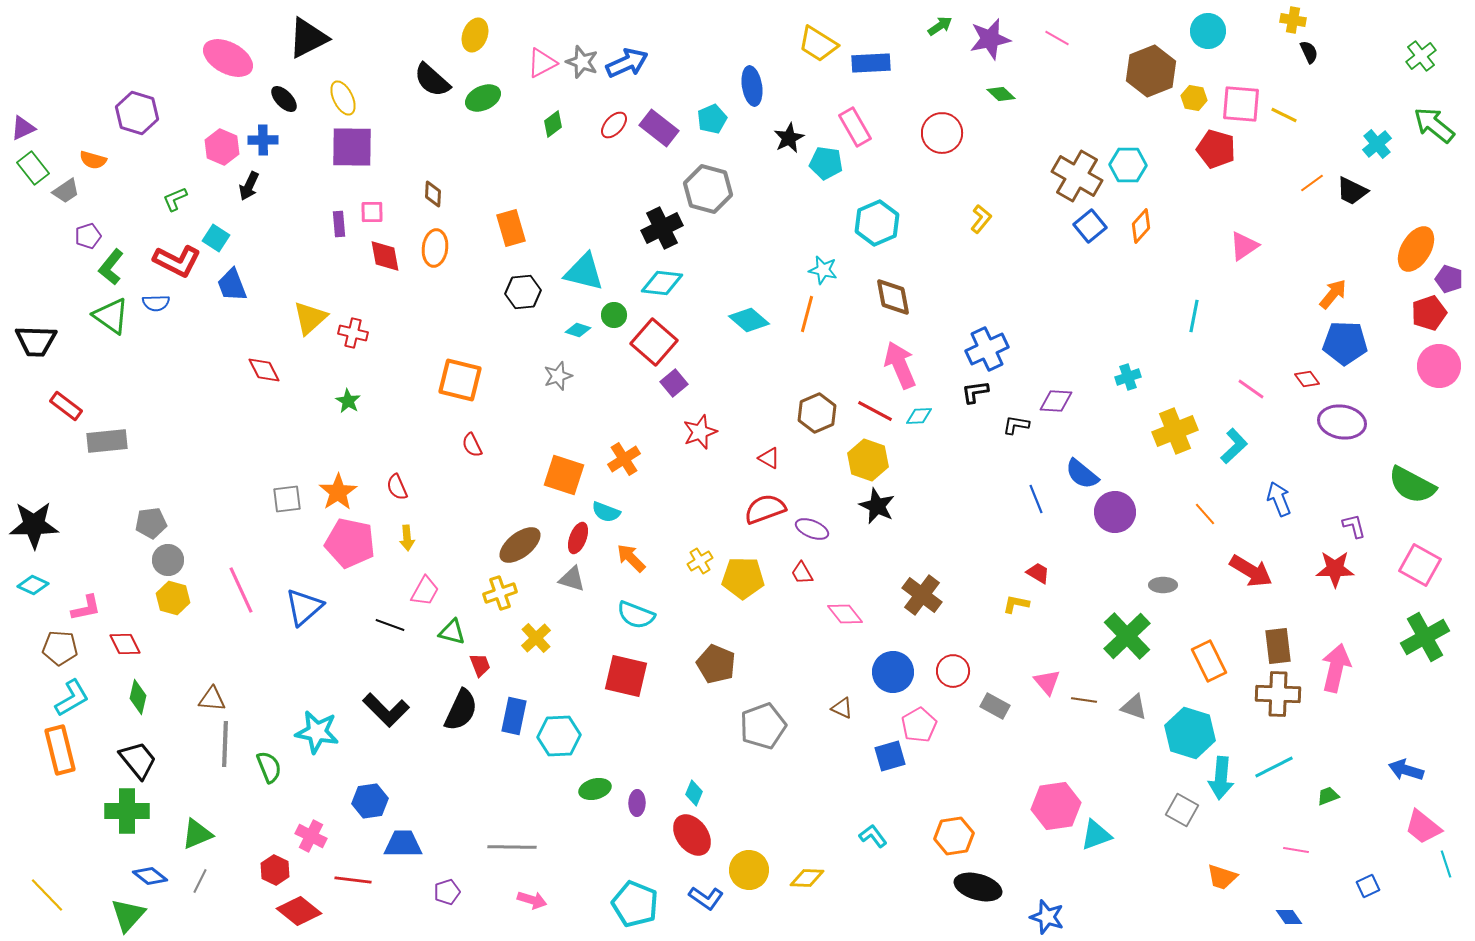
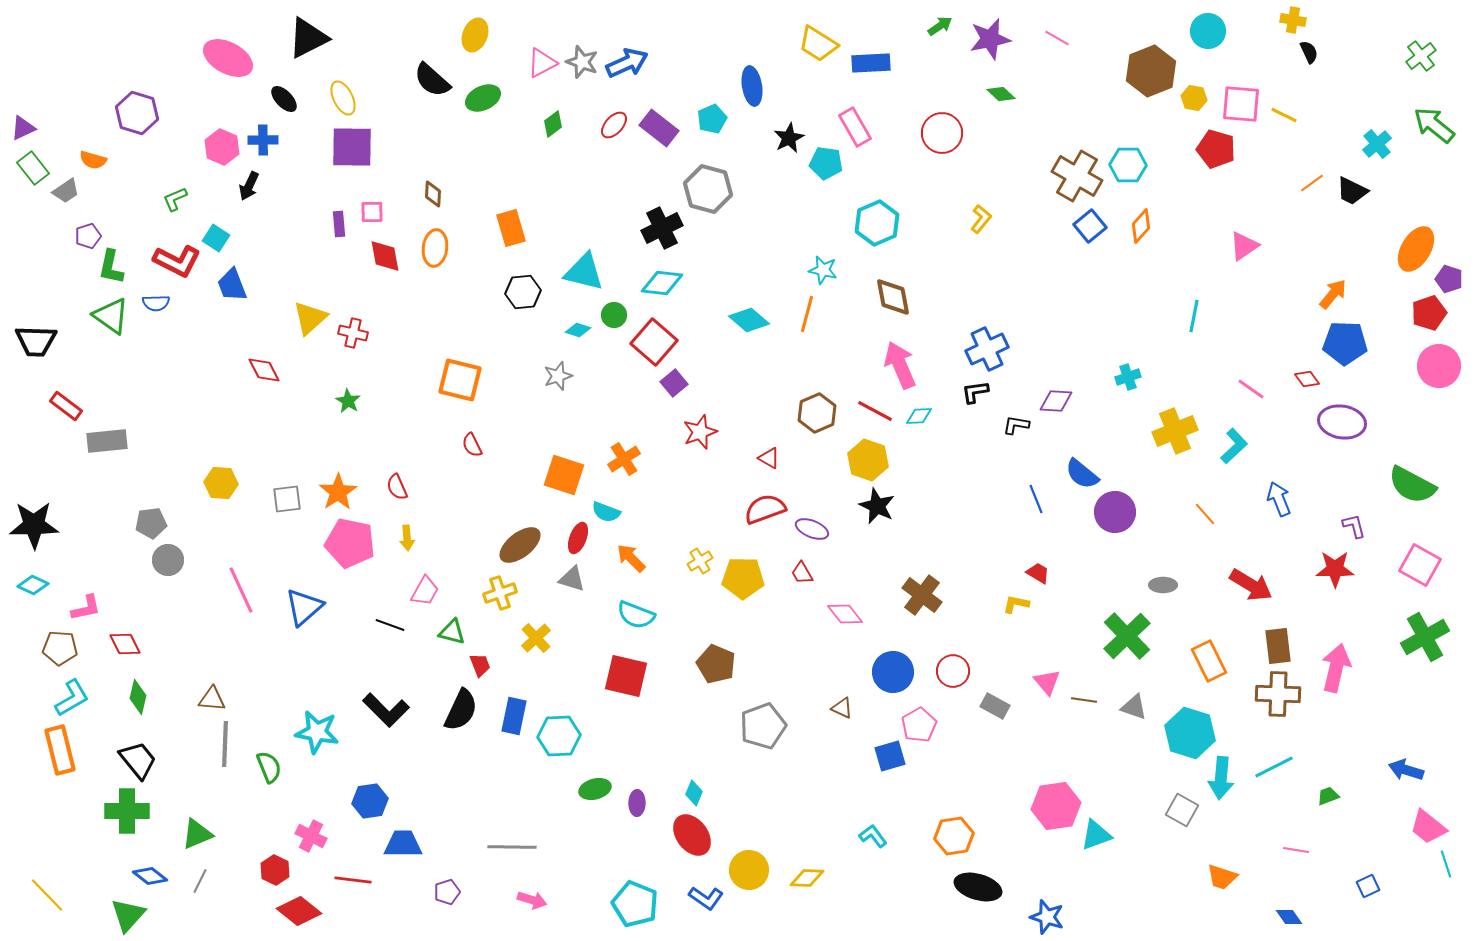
green L-shape at (111, 267): rotated 27 degrees counterclockwise
red arrow at (1251, 571): moved 14 px down
yellow hexagon at (173, 598): moved 48 px right, 115 px up; rotated 12 degrees counterclockwise
pink trapezoid at (1423, 827): moved 5 px right
